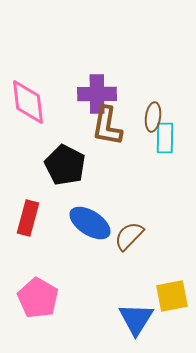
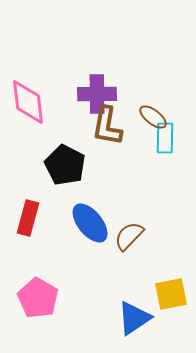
brown ellipse: rotated 60 degrees counterclockwise
blue ellipse: rotated 18 degrees clockwise
yellow square: moved 1 px left, 2 px up
blue triangle: moved 2 px left, 1 px up; rotated 24 degrees clockwise
